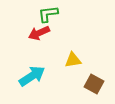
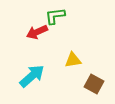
green L-shape: moved 7 px right, 2 px down
red arrow: moved 2 px left, 1 px up
cyan arrow: rotated 8 degrees counterclockwise
